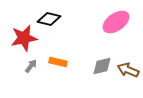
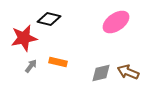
gray diamond: moved 1 px left, 7 px down
brown arrow: moved 2 px down
